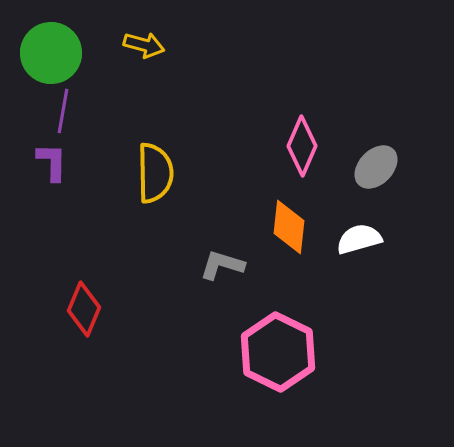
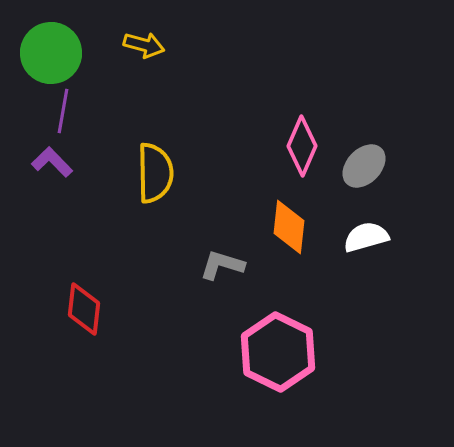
purple L-shape: rotated 45 degrees counterclockwise
gray ellipse: moved 12 px left, 1 px up
white semicircle: moved 7 px right, 2 px up
red diamond: rotated 16 degrees counterclockwise
